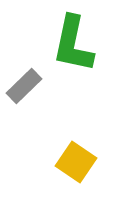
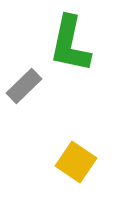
green L-shape: moved 3 px left
